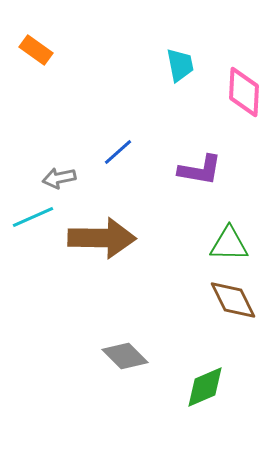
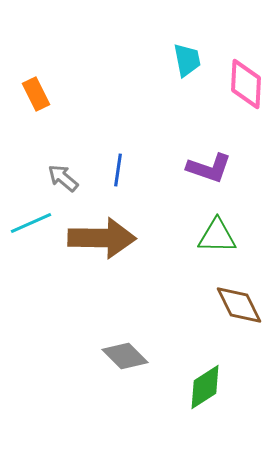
orange rectangle: moved 44 px down; rotated 28 degrees clockwise
cyan trapezoid: moved 7 px right, 5 px up
pink diamond: moved 2 px right, 8 px up
blue line: moved 18 px down; rotated 40 degrees counterclockwise
purple L-shape: moved 9 px right, 2 px up; rotated 9 degrees clockwise
gray arrow: moved 4 px right; rotated 52 degrees clockwise
cyan line: moved 2 px left, 6 px down
green triangle: moved 12 px left, 8 px up
brown diamond: moved 6 px right, 5 px down
green diamond: rotated 9 degrees counterclockwise
